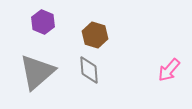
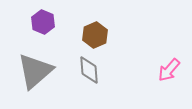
brown hexagon: rotated 20 degrees clockwise
gray triangle: moved 2 px left, 1 px up
